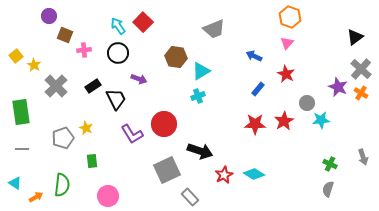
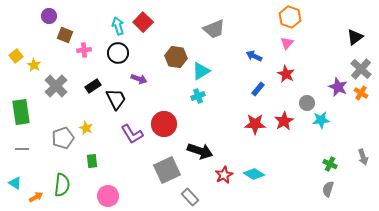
cyan arrow at (118, 26): rotated 18 degrees clockwise
